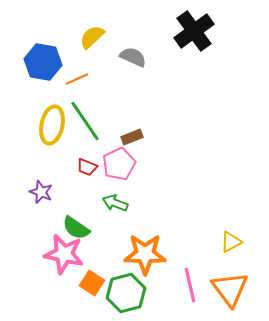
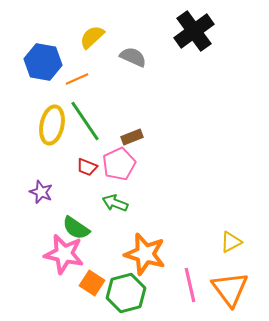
orange star: rotated 15 degrees clockwise
